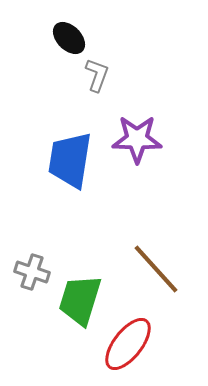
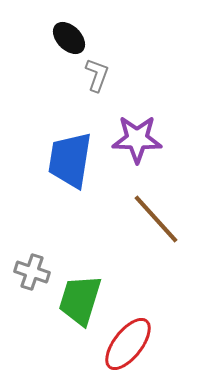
brown line: moved 50 px up
